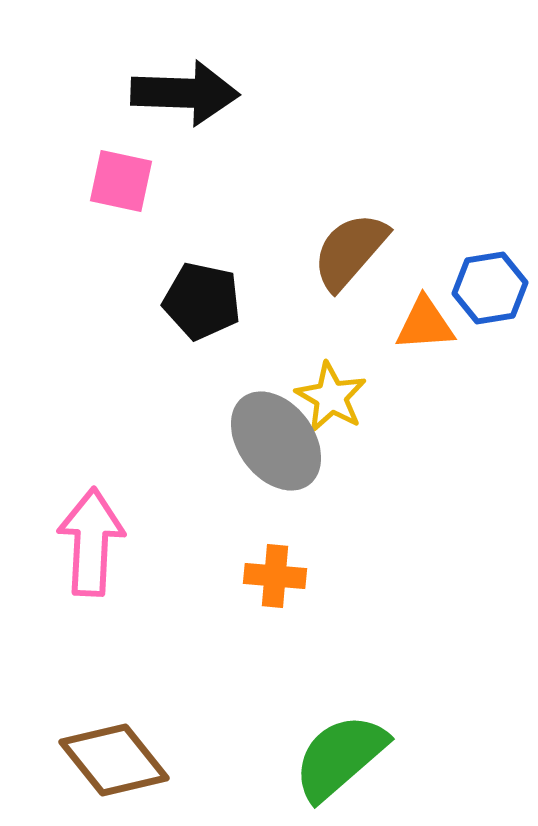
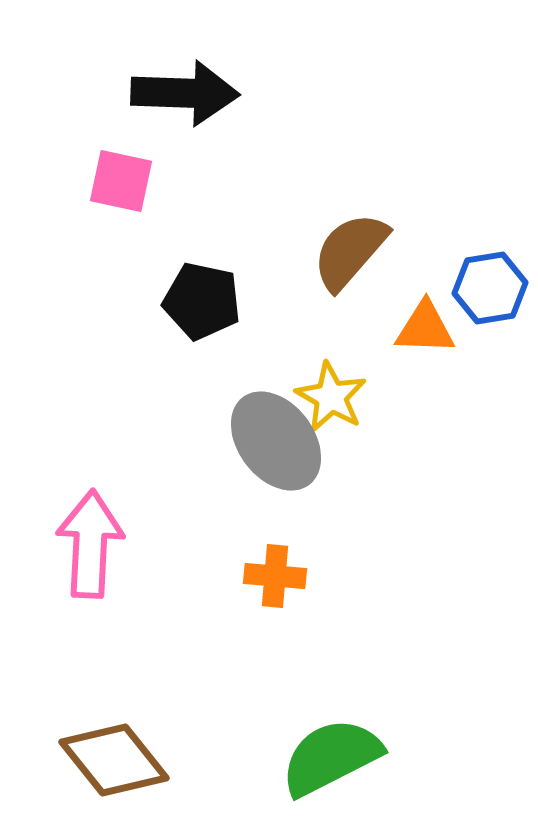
orange triangle: moved 4 px down; rotated 6 degrees clockwise
pink arrow: moved 1 px left, 2 px down
green semicircle: moved 9 px left; rotated 14 degrees clockwise
